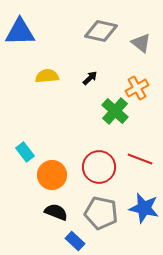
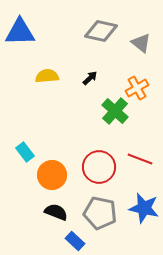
gray pentagon: moved 1 px left
